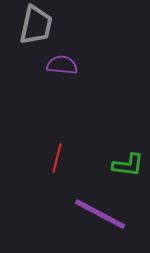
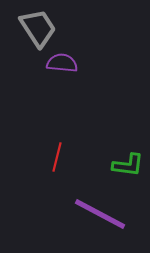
gray trapezoid: moved 2 px right, 3 px down; rotated 45 degrees counterclockwise
purple semicircle: moved 2 px up
red line: moved 1 px up
